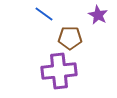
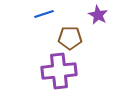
blue line: rotated 54 degrees counterclockwise
